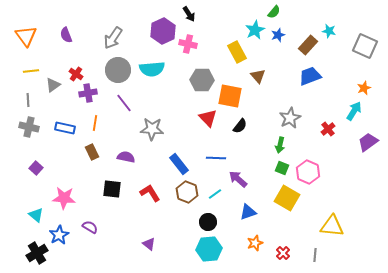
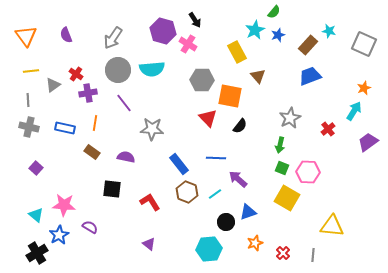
black arrow at (189, 14): moved 6 px right, 6 px down
purple hexagon at (163, 31): rotated 20 degrees counterclockwise
pink cross at (188, 44): rotated 18 degrees clockwise
gray square at (365, 46): moved 1 px left, 2 px up
brown rectangle at (92, 152): rotated 28 degrees counterclockwise
pink hexagon at (308, 172): rotated 20 degrees counterclockwise
red L-shape at (150, 193): moved 9 px down
pink star at (64, 198): moved 7 px down
black circle at (208, 222): moved 18 px right
gray line at (315, 255): moved 2 px left
